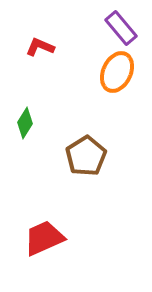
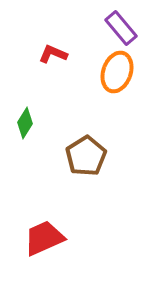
red L-shape: moved 13 px right, 7 px down
orange ellipse: rotated 6 degrees counterclockwise
